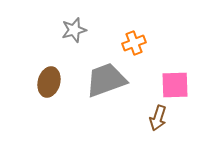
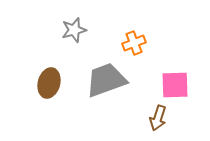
brown ellipse: moved 1 px down
